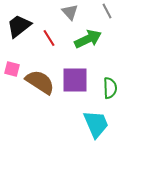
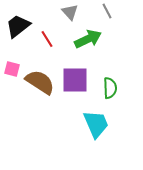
black trapezoid: moved 1 px left
red line: moved 2 px left, 1 px down
